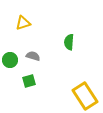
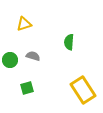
yellow triangle: moved 1 px right, 1 px down
green square: moved 2 px left, 7 px down
yellow rectangle: moved 2 px left, 6 px up
